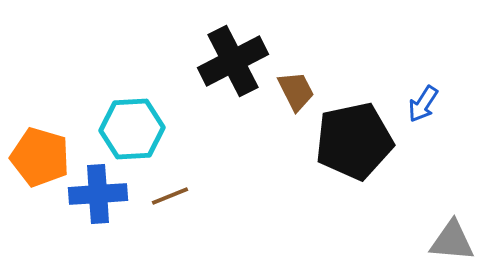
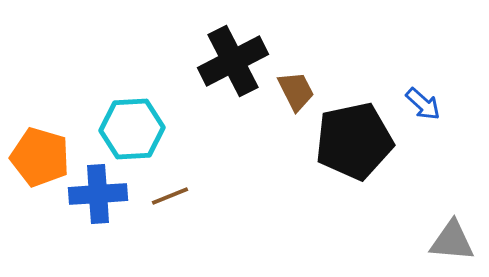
blue arrow: rotated 81 degrees counterclockwise
